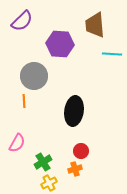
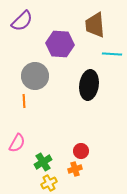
gray circle: moved 1 px right
black ellipse: moved 15 px right, 26 px up
